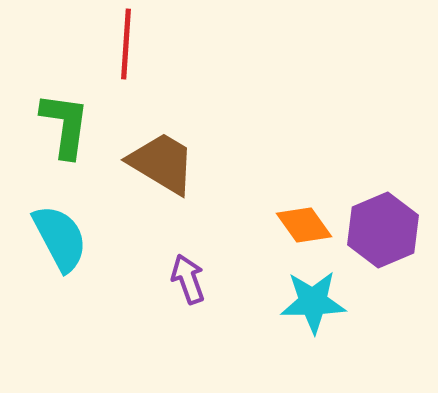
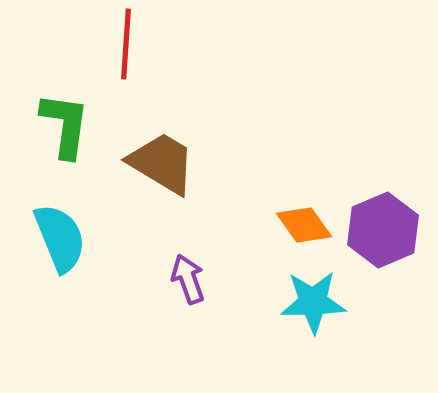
cyan semicircle: rotated 6 degrees clockwise
